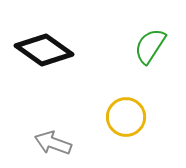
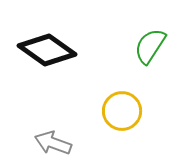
black diamond: moved 3 px right
yellow circle: moved 4 px left, 6 px up
